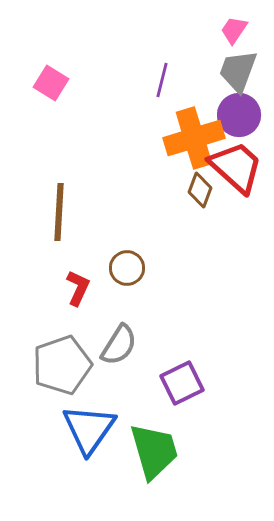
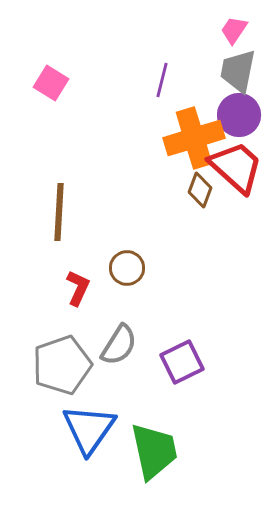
gray trapezoid: rotated 9 degrees counterclockwise
purple square: moved 21 px up
green trapezoid: rotated 4 degrees clockwise
